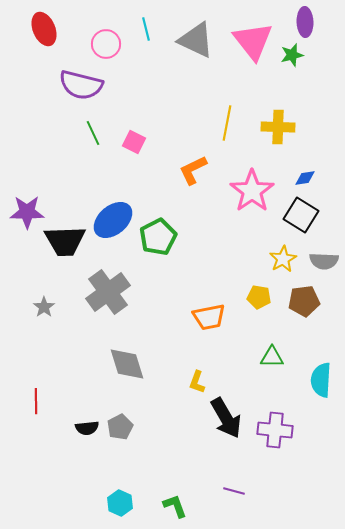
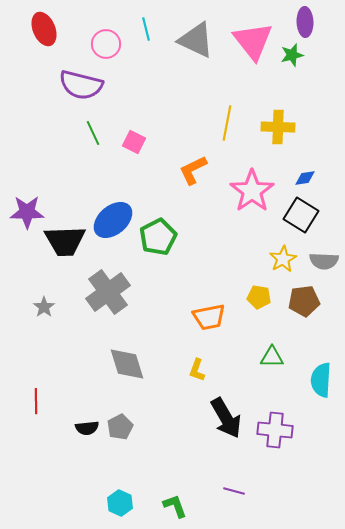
yellow L-shape: moved 12 px up
